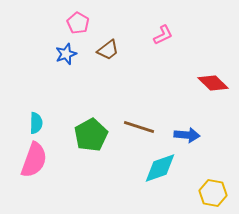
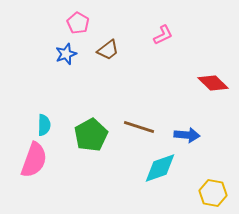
cyan semicircle: moved 8 px right, 2 px down
